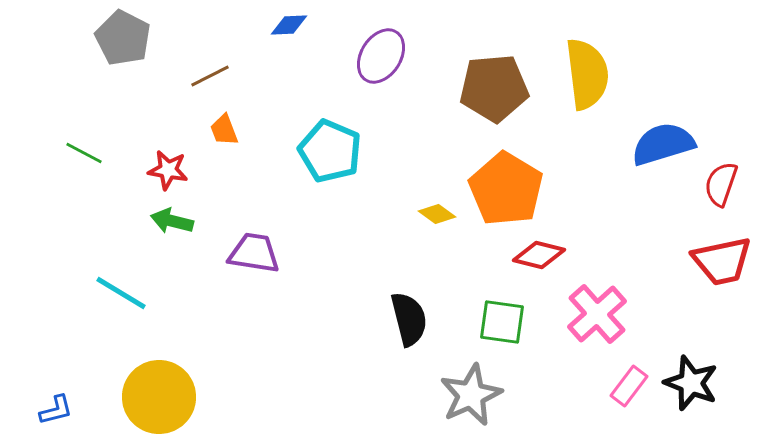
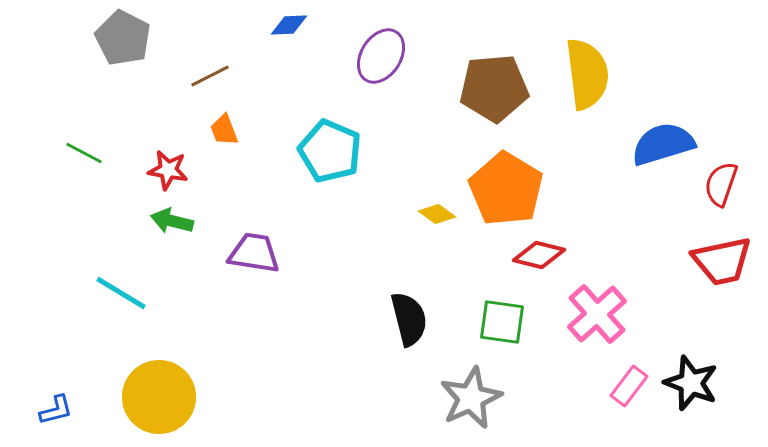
gray star: moved 3 px down
